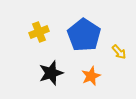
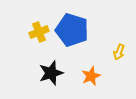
blue pentagon: moved 12 px left, 5 px up; rotated 16 degrees counterclockwise
yellow arrow: rotated 63 degrees clockwise
